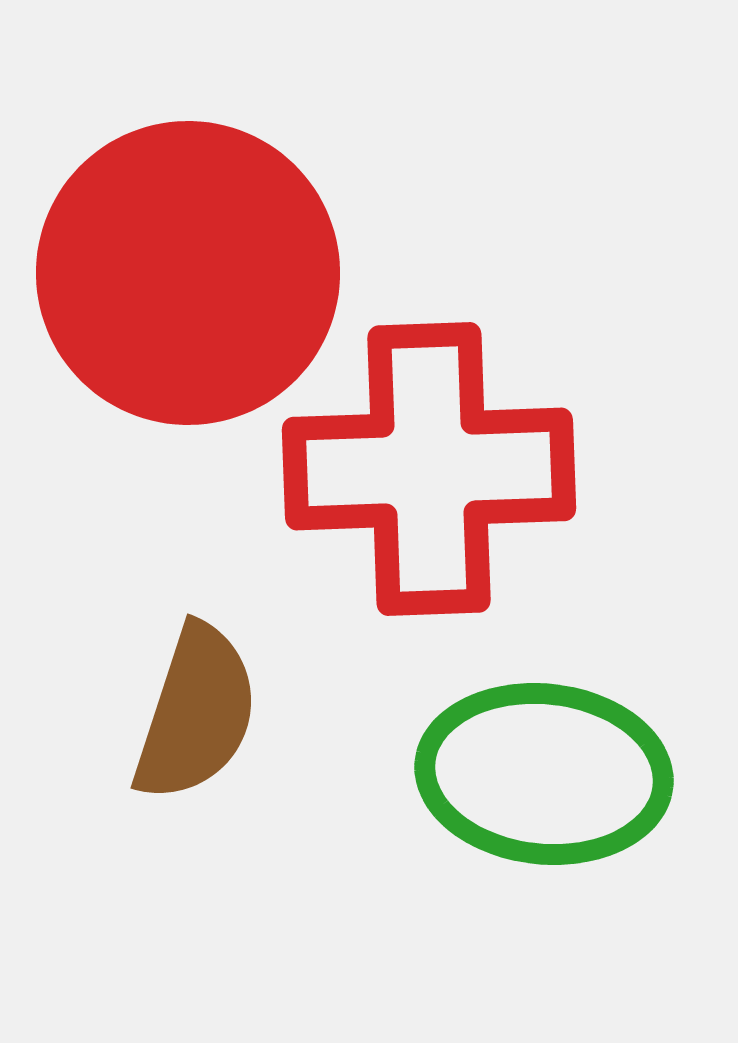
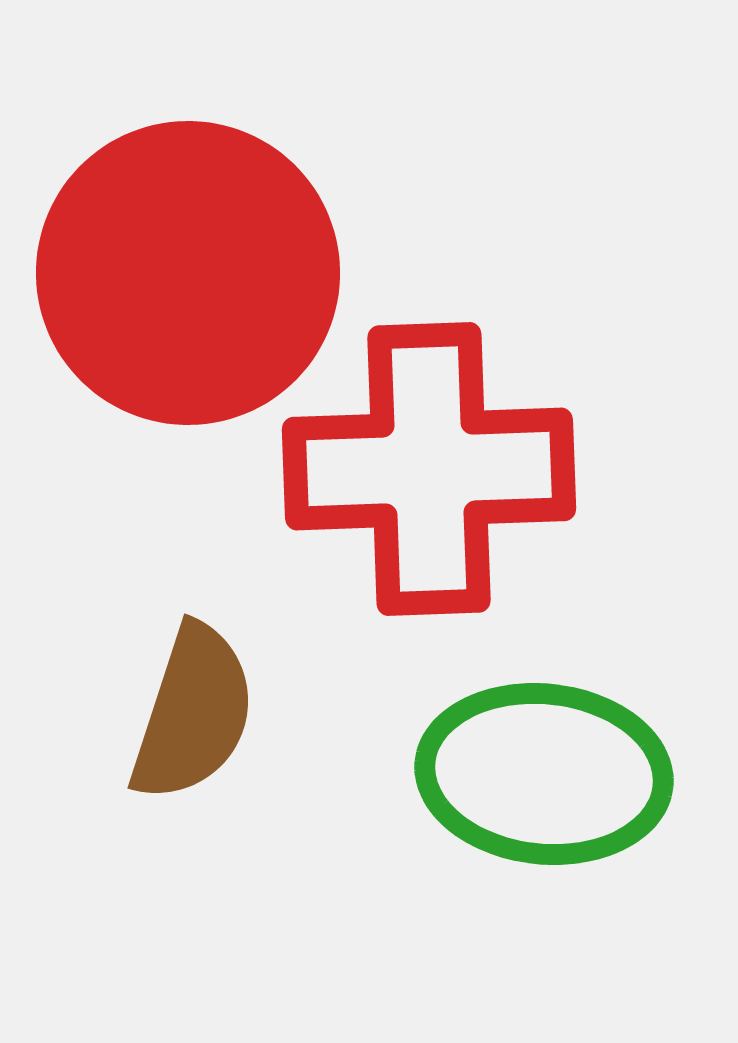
brown semicircle: moved 3 px left
